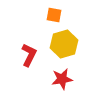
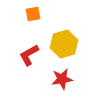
orange square: moved 21 px left, 1 px up; rotated 21 degrees counterclockwise
red L-shape: rotated 145 degrees counterclockwise
